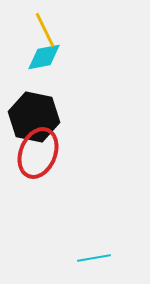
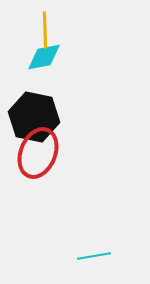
yellow line: rotated 24 degrees clockwise
cyan line: moved 2 px up
